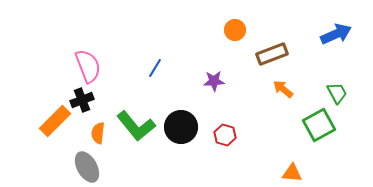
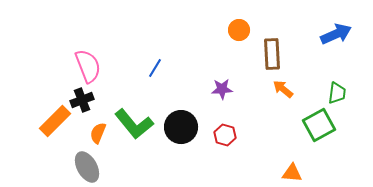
orange circle: moved 4 px right
brown rectangle: rotated 72 degrees counterclockwise
purple star: moved 8 px right, 8 px down
green trapezoid: rotated 35 degrees clockwise
green L-shape: moved 2 px left, 2 px up
orange semicircle: rotated 15 degrees clockwise
